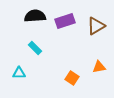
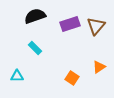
black semicircle: rotated 15 degrees counterclockwise
purple rectangle: moved 5 px right, 3 px down
brown triangle: rotated 18 degrees counterclockwise
orange triangle: rotated 24 degrees counterclockwise
cyan triangle: moved 2 px left, 3 px down
